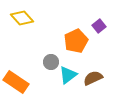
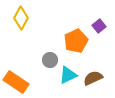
yellow diamond: moved 1 px left; rotated 70 degrees clockwise
gray circle: moved 1 px left, 2 px up
cyan triangle: rotated 12 degrees clockwise
